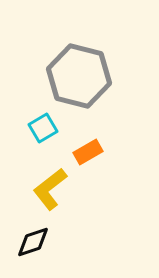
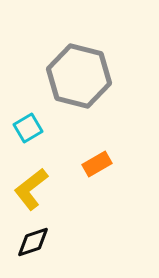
cyan square: moved 15 px left
orange rectangle: moved 9 px right, 12 px down
yellow L-shape: moved 19 px left
